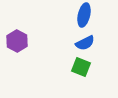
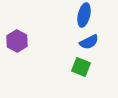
blue semicircle: moved 4 px right, 1 px up
